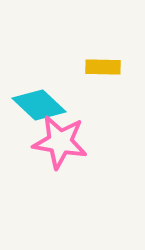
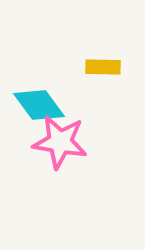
cyan diamond: rotated 10 degrees clockwise
